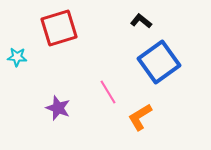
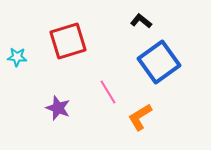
red square: moved 9 px right, 13 px down
